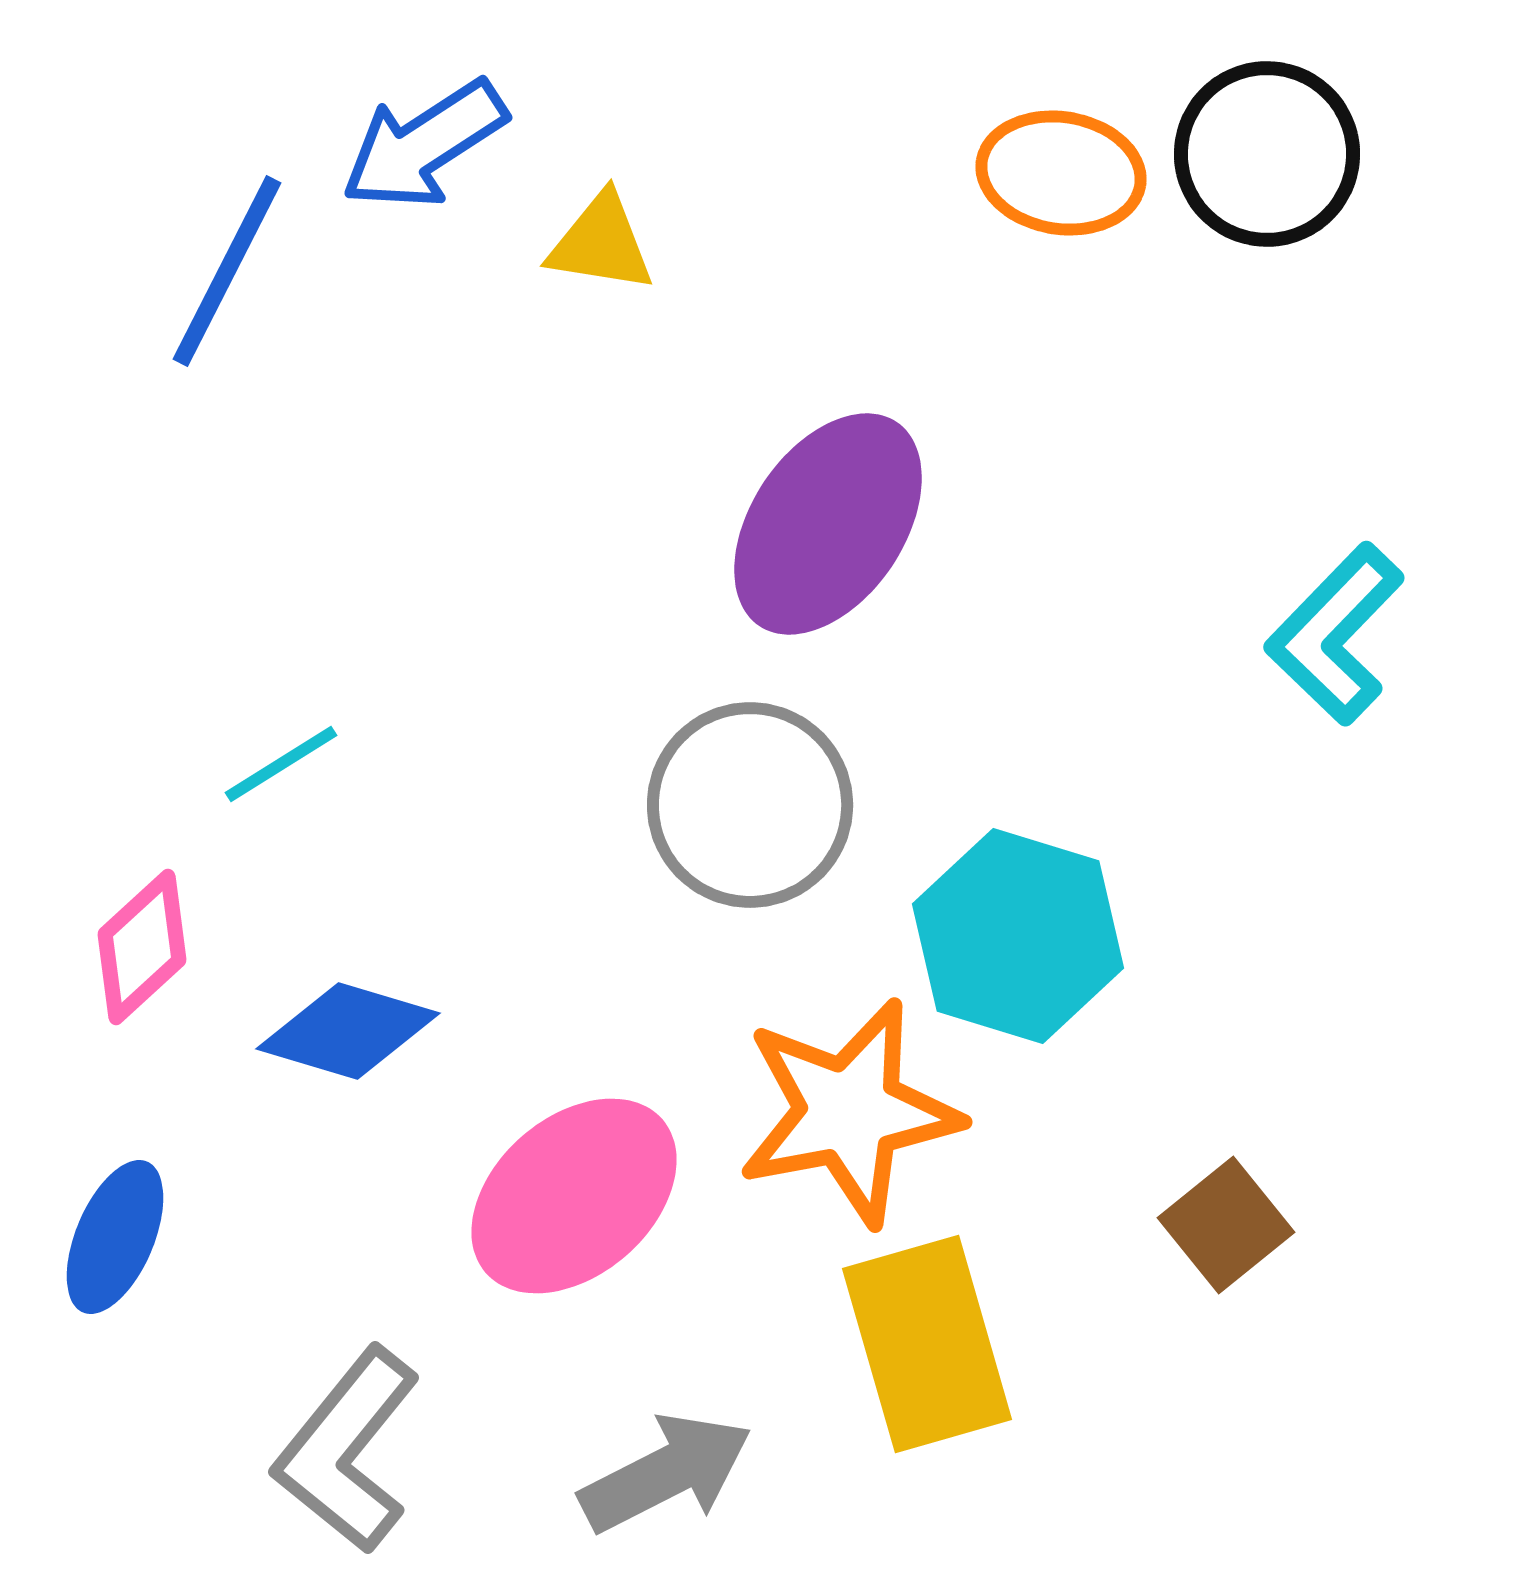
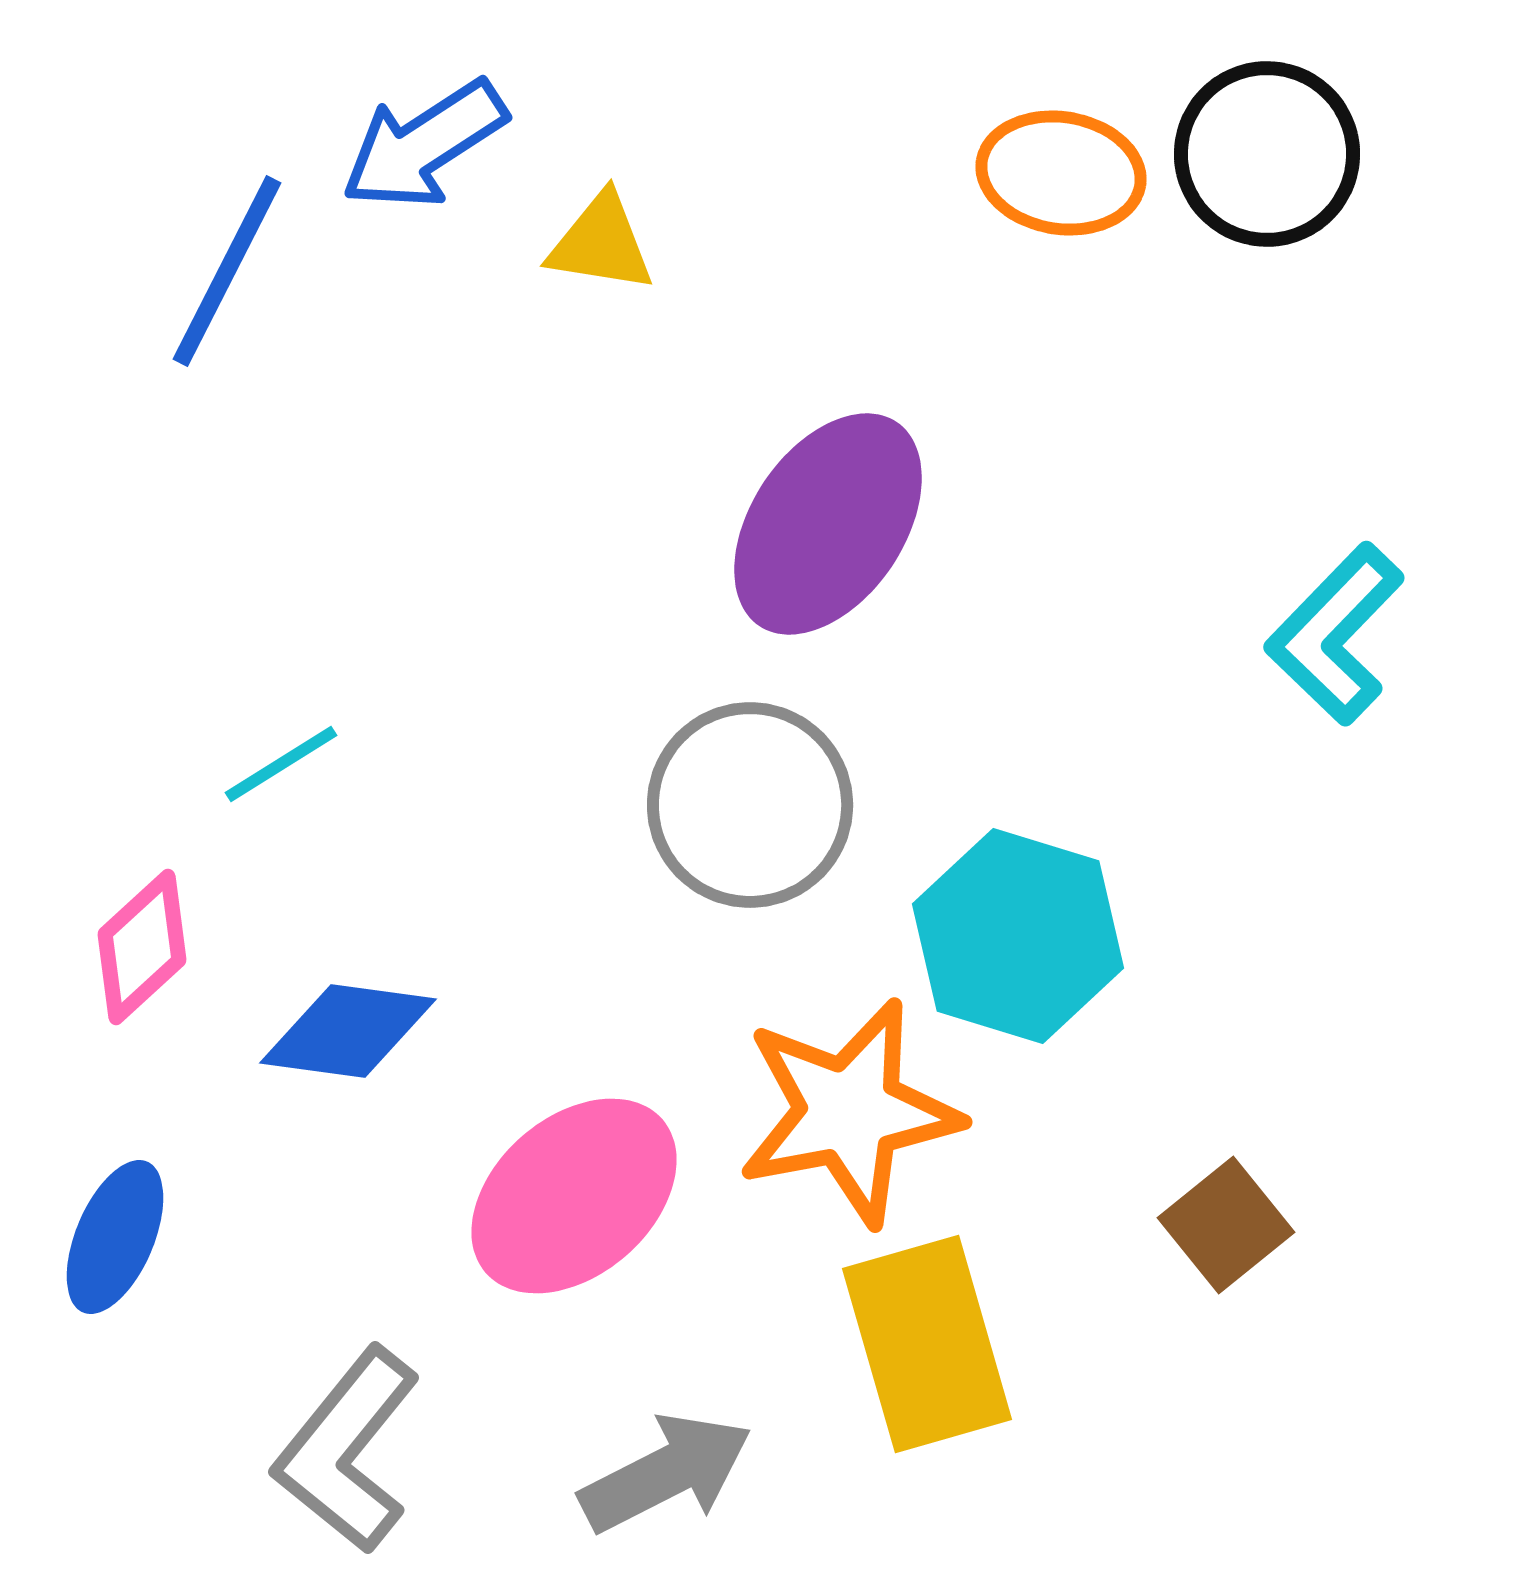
blue diamond: rotated 9 degrees counterclockwise
